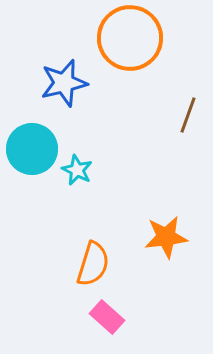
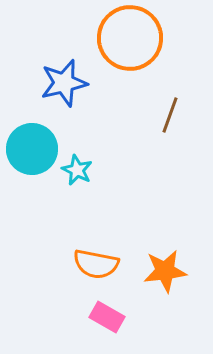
brown line: moved 18 px left
orange star: moved 1 px left, 34 px down
orange semicircle: moved 3 px right; rotated 84 degrees clockwise
pink rectangle: rotated 12 degrees counterclockwise
